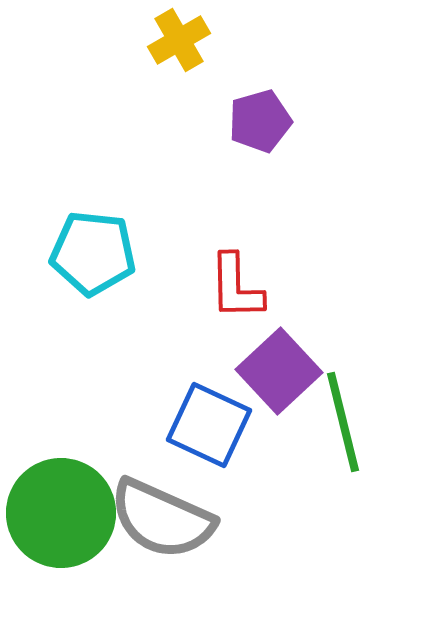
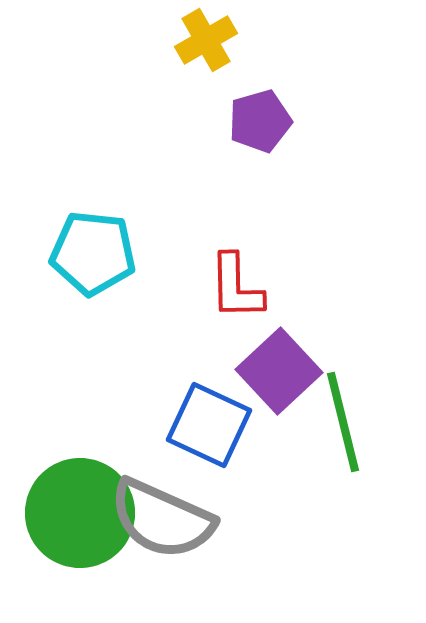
yellow cross: moved 27 px right
green circle: moved 19 px right
